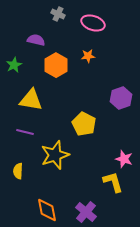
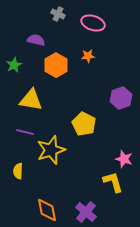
yellow star: moved 4 px left, 5 px up
